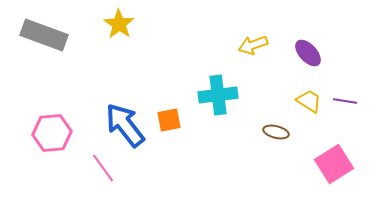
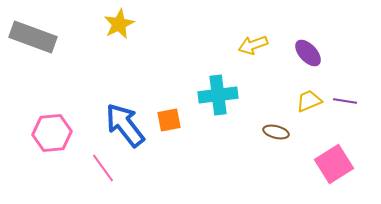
yellow star: rotated 12 degrees clockwise
gray rectangle: moved 11 px left, 2 px down
yellow trapezoid: rotated 56 degrees counterclockwise
